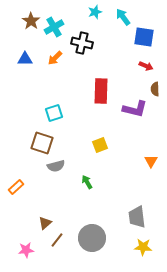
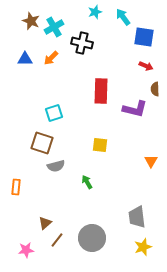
brown star: rotated 12 degrees counterclockwise
orange arrow: moved 4 px left
yellow square: rotated 28 degrees clockwise
orange rectangle: rotated 42 degrees counterclockwise
yellow star: rotated 24 degrees counterclockwise
